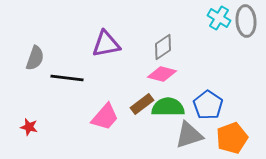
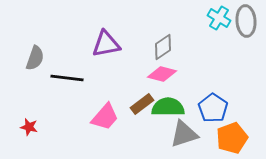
blue pentagon: moved 5 px right, 3 px down
gray triangle: moved 5 px left, 1 px up
